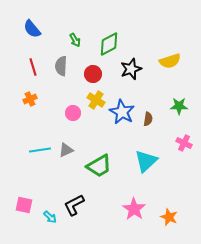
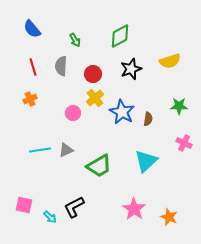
green diamond: moved 11 px right, 8 px up
yellow cross: moved 1 px left, 2 px up; rotated 18 degrees clockwise
black L-shape: moved 2 px down
